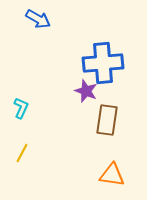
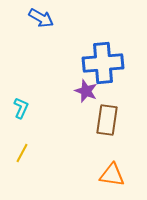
blue arrow: moved 3 px right, 1 px up
